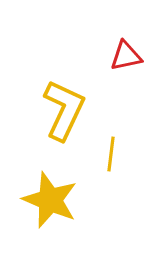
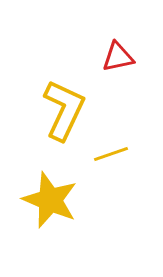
red triangle: moved 8 px left, 1 px down
yellow line: rotated 64 degrees clockwise
